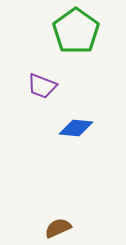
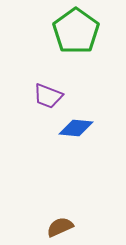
purple trapezoid: moved 6 px right, 10 px down
brown semicircle: moved 2 px right, 1 px up
